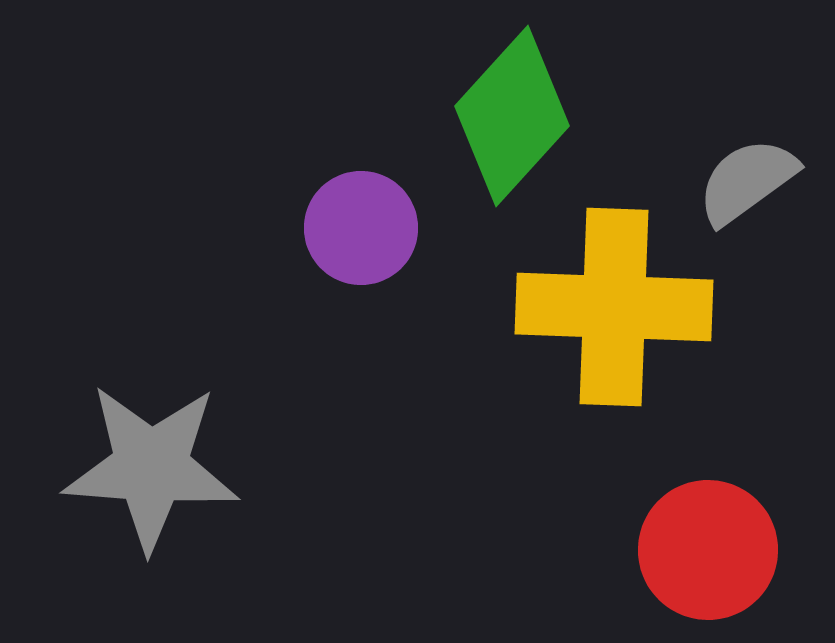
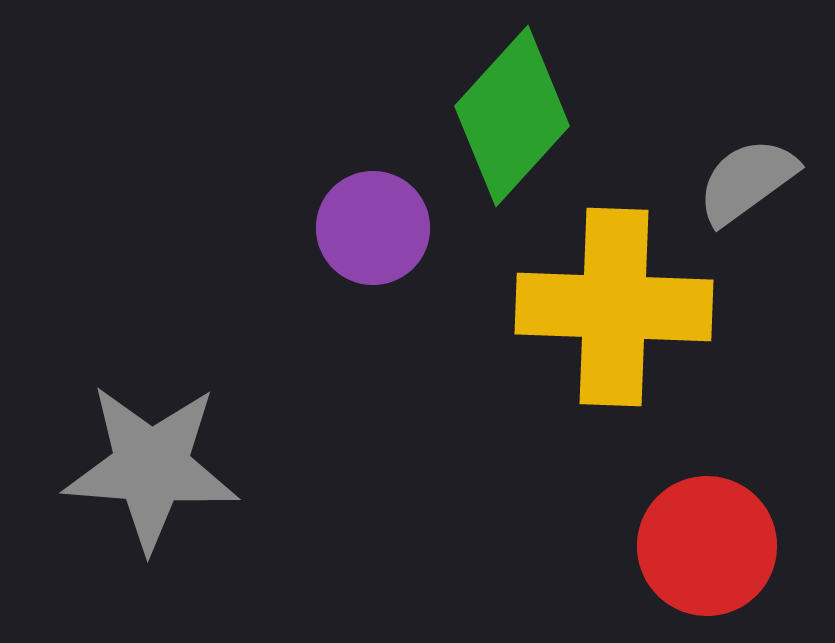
purple circle: moved 12 px right
red circle: moved 1 px left, 4 px up
